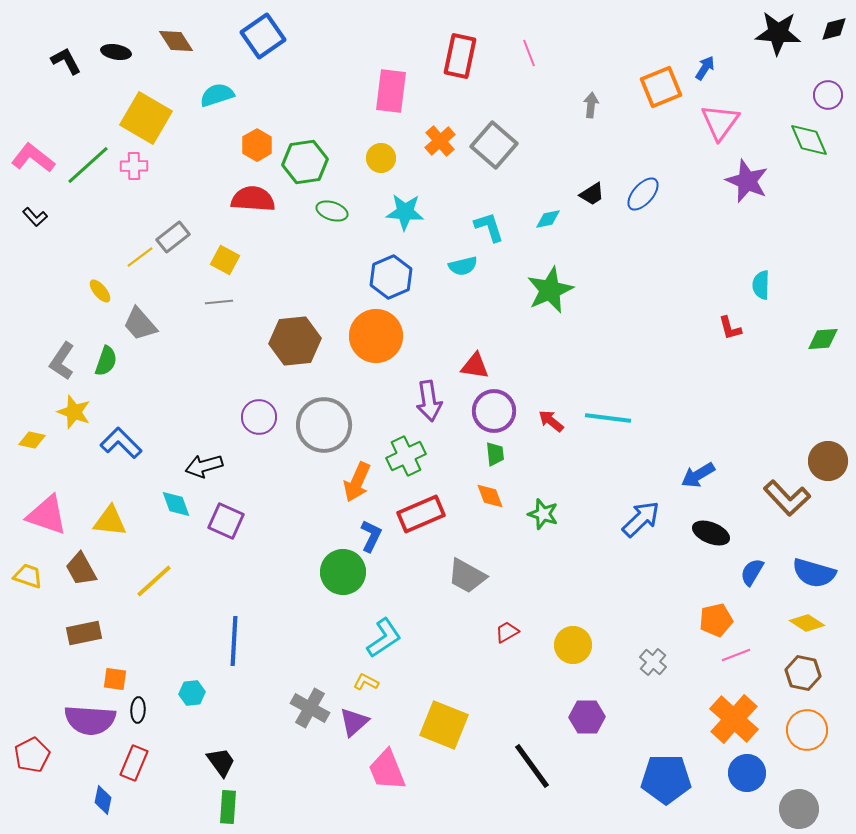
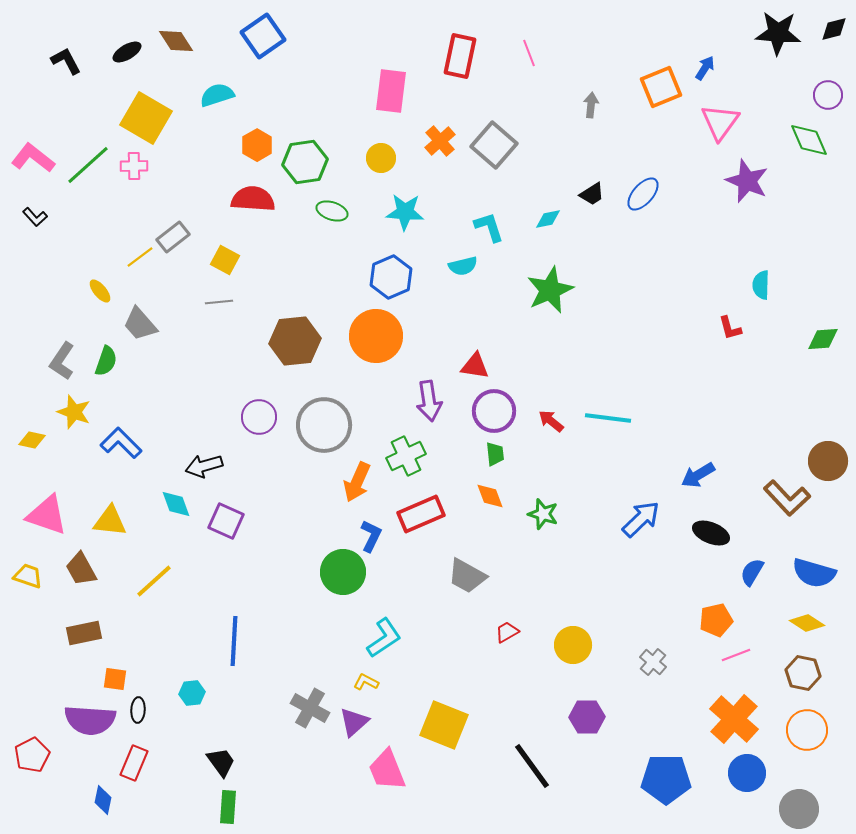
black ellipse at (116, 52): moved 11 px right; rotated 40 degrees counterclockwise
